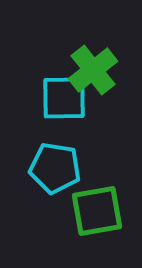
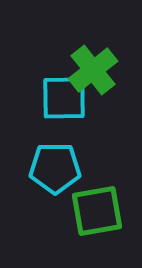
cyan pentagon: rotated 9 degrees counterclockwise
